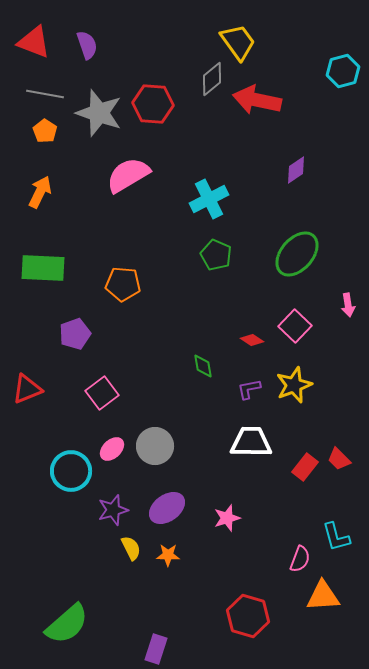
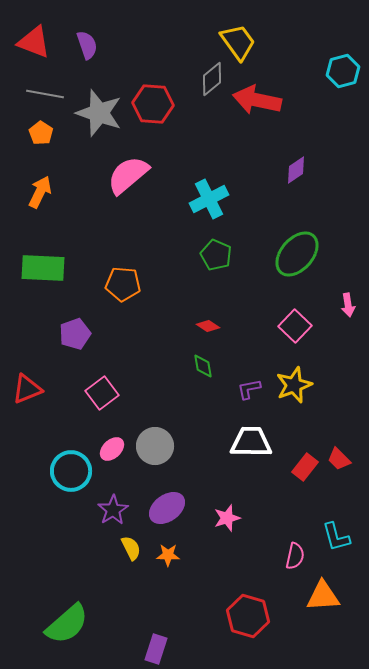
orange pentagon at (45, 131): moved 4 px left, 2 px down
pink semicircle at (128, 175): rotated 9 degrees counterclockwise
red diamond at (252, 340): moved 44 px left, 14 px up
purple star at (113, 510): rotated 16 degrees counterclockwise
pink semicircle at (300, 559): moved 5 px left, 3 px up; rotated 8 degrees counterclockwise
